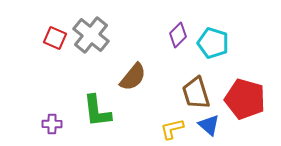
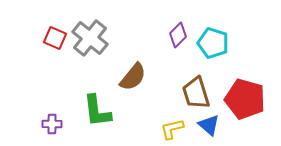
gray cross: moved 1 px left, 3 px down
